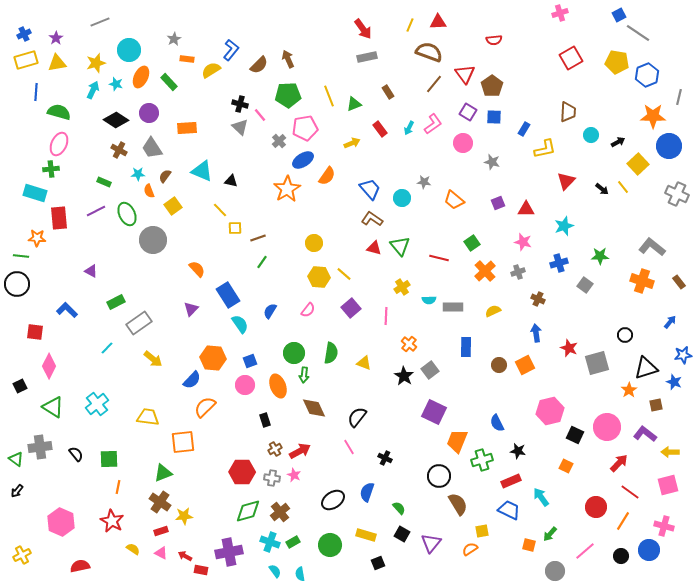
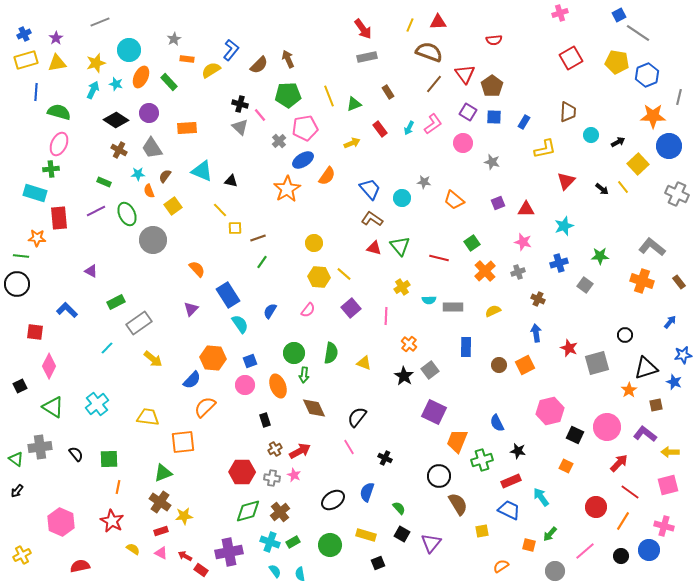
blue rectangle at (524, 129): moved 7 px up
orange semicircle at (470, 549): moved 31 px right, 17 px down
red rectangle at (201, 570): rotated 24 degrees clockwise
